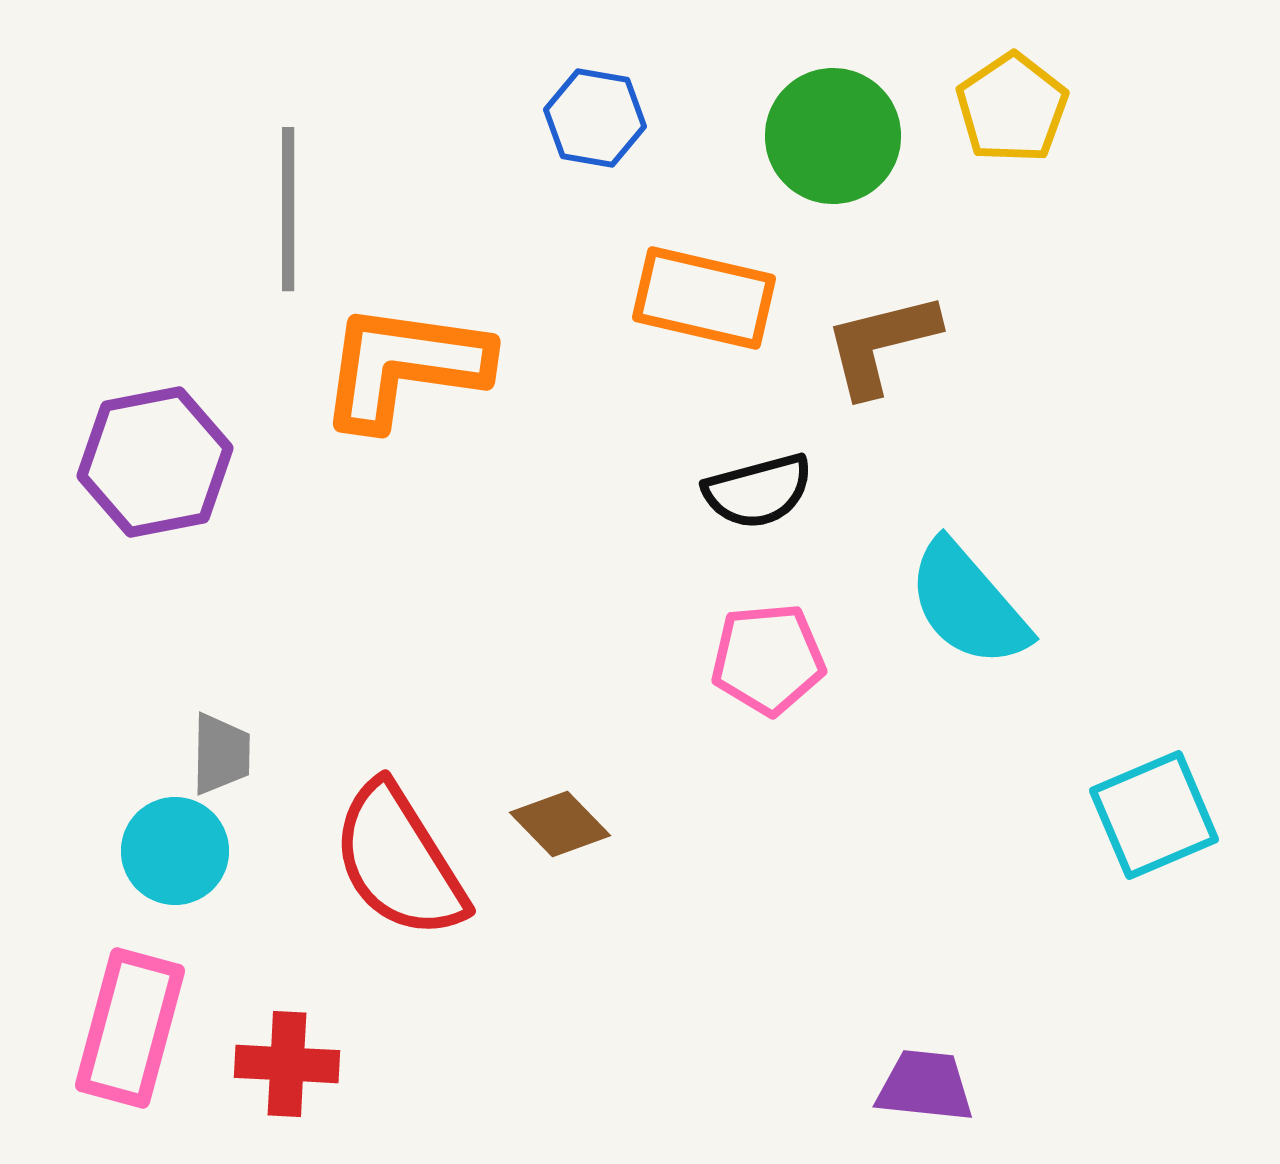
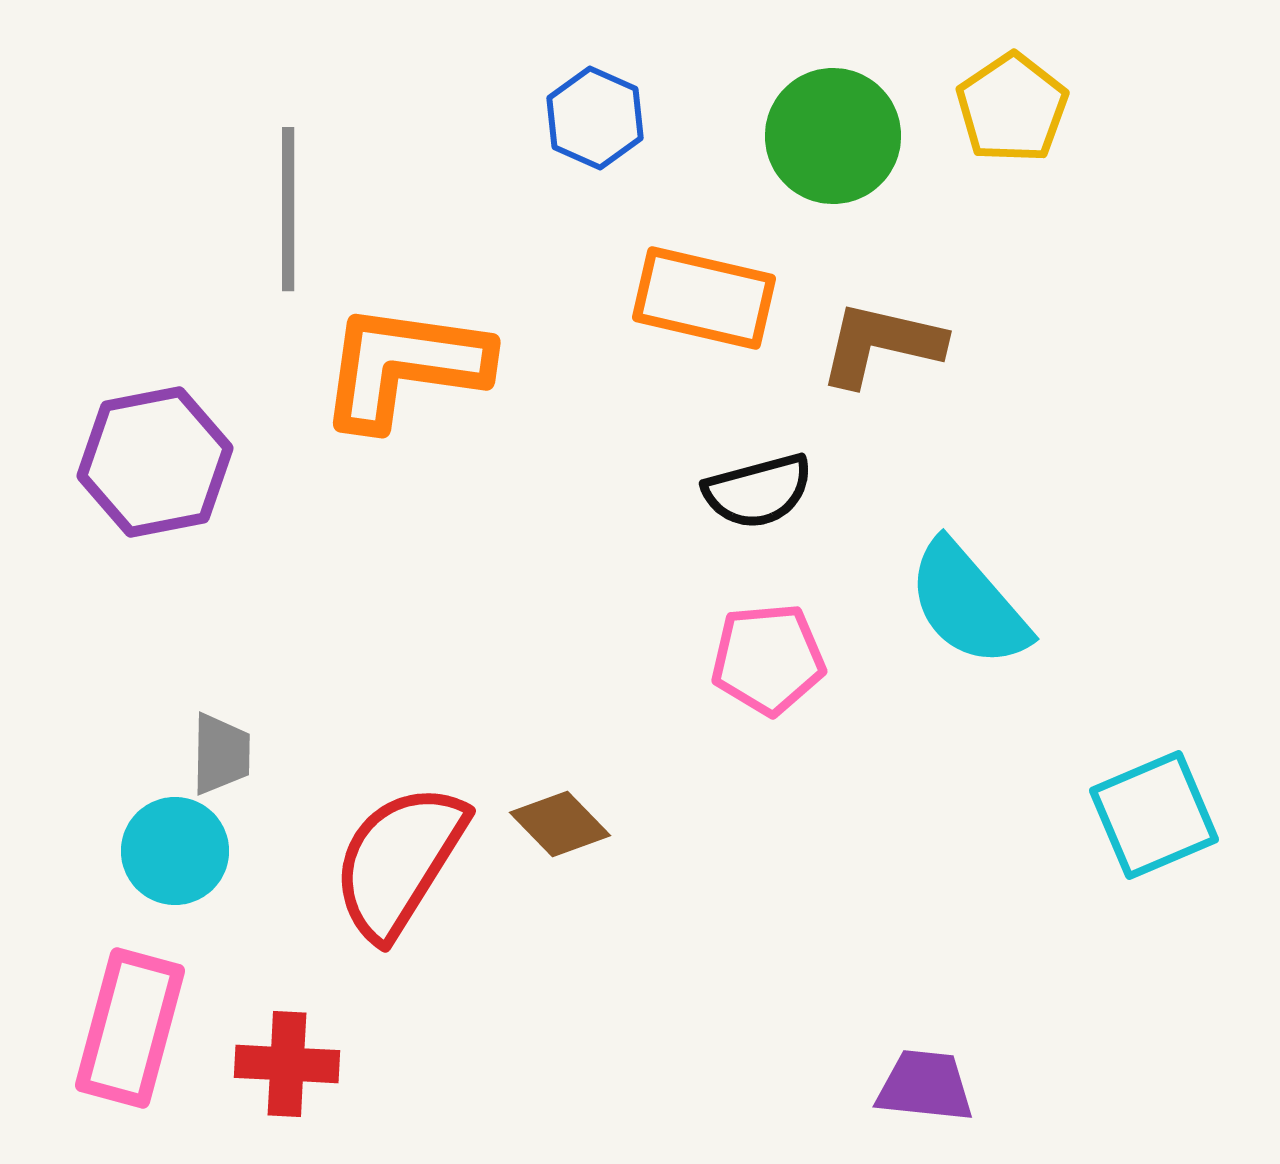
blue hexagon: rotated 14 degrees clockwise
brown L-shape: rotated 27 degrees clockwise
red semicircle: rotated 64 degrees clockwise
